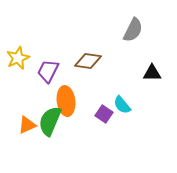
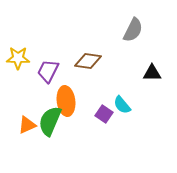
yellow star: rotated 25 degrees clockwise
